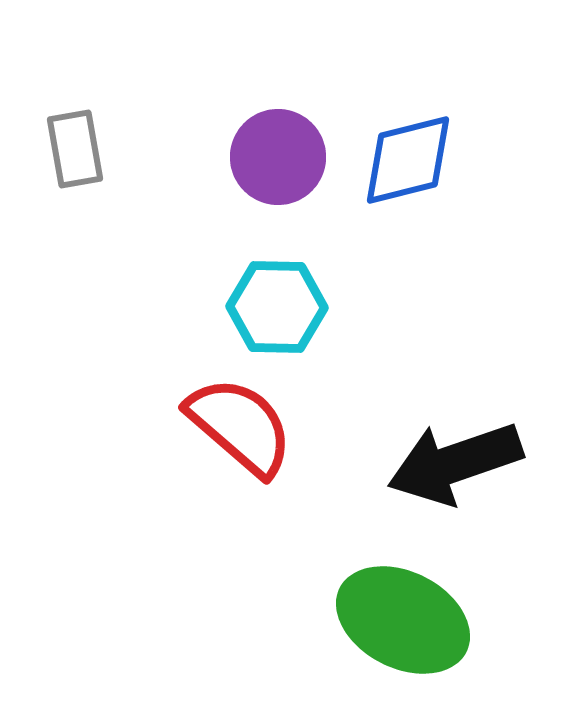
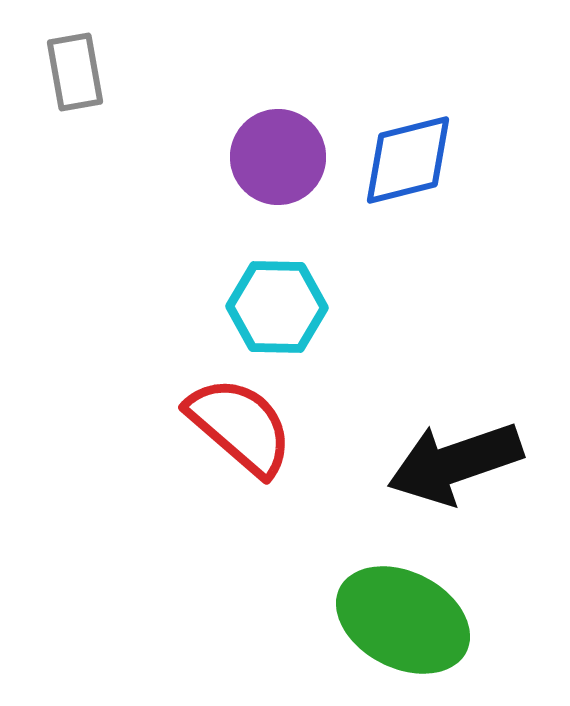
gray rectangle: moved 77 px up
